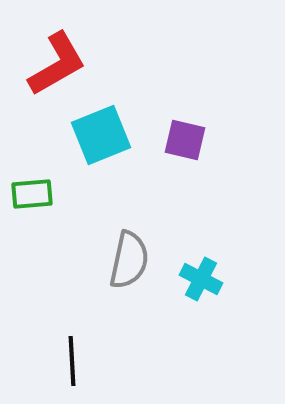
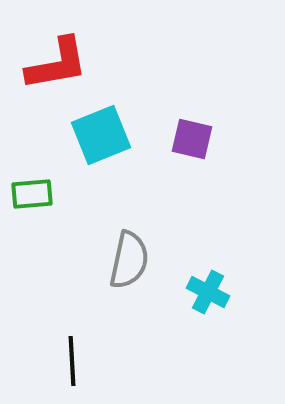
red L-shape: rotated 20 degrees clockwise
purple square: moved 7 px right, 1 px up
cyan cross: moved 7 px right, 13 px down
